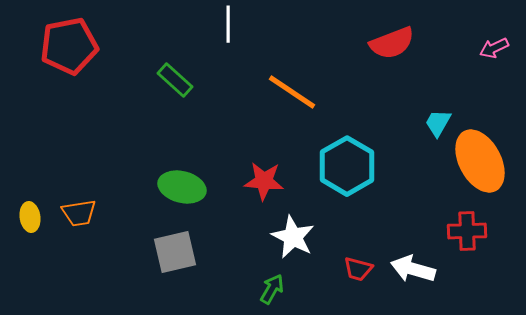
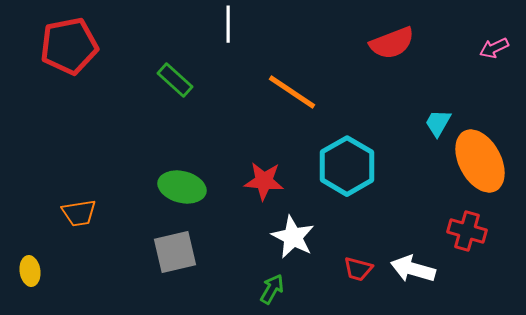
yellow ellipse: moved 54 px down
red cross: rotated 18 degrees clockwise
